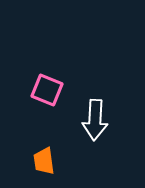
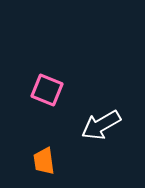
white arrow: moved 6 px right, 5 px down; rotated 57 degrees clockwise
